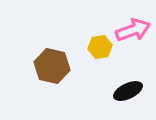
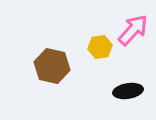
pink arrow: rotated 28 degrees counterclockwise
black ellipse: rotated 16 degrees clockwise
